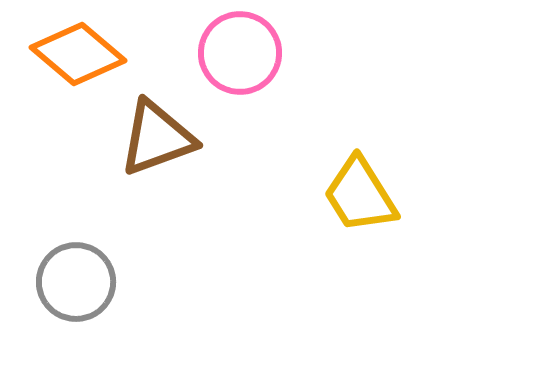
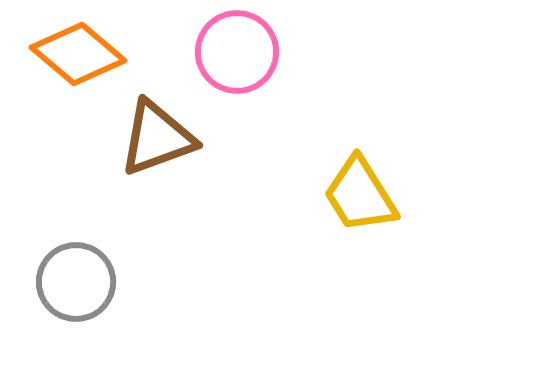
pink circle: moved 3 px left, 1 px up
